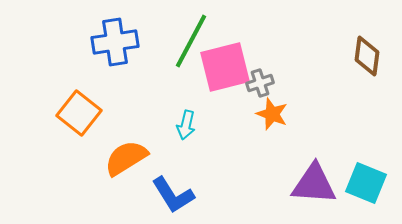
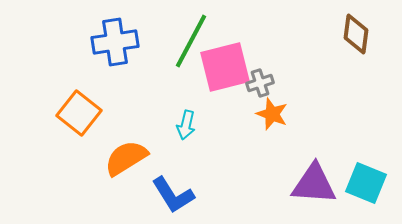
brown diamond: moved 11 px left, 22 px up
